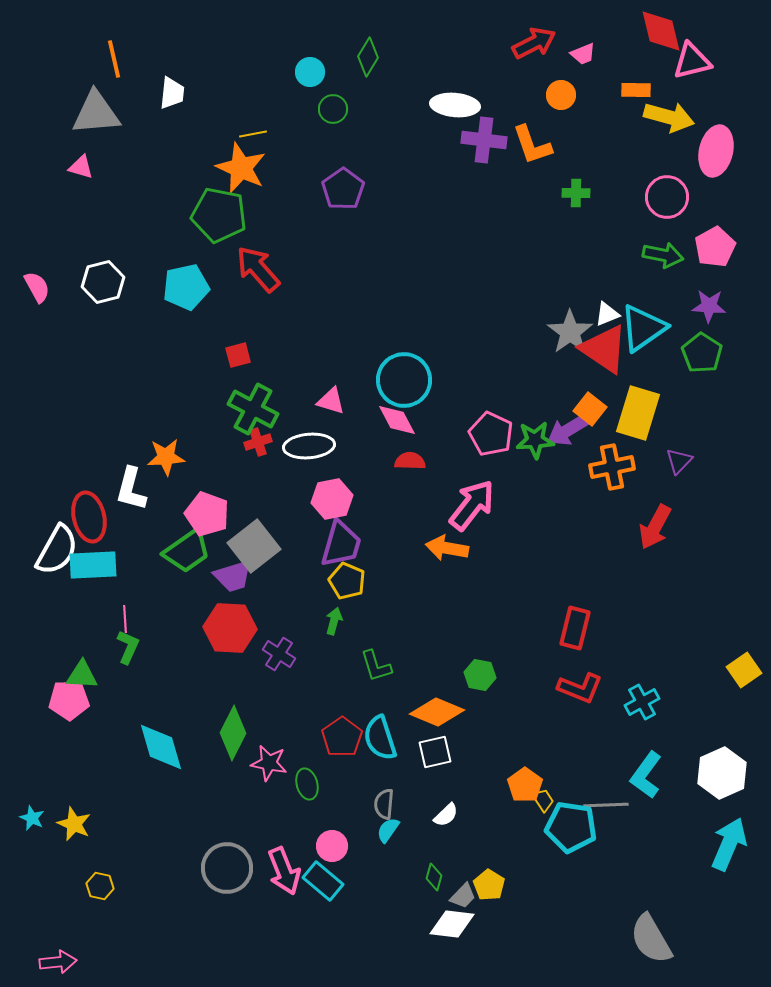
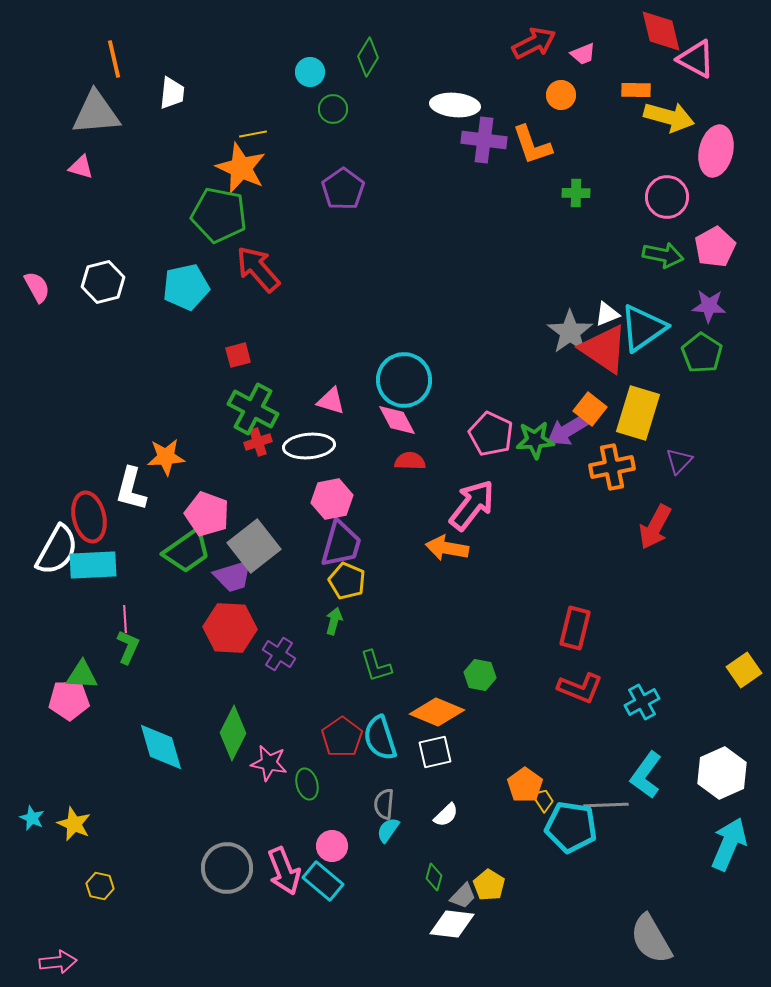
pink triangle at (692, 61): moved 4 px right, 2 px up; rotated 42 degrees clockwise
